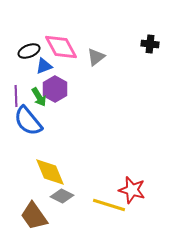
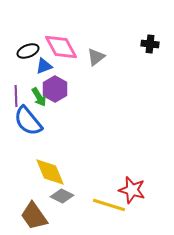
black ellipse: moved 1 px left
